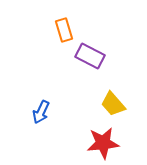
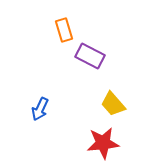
blue arrow: moved 1 px left, 3 px up
